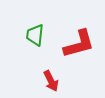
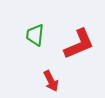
red L-shape: rotated 8 degrees counterclockwise
